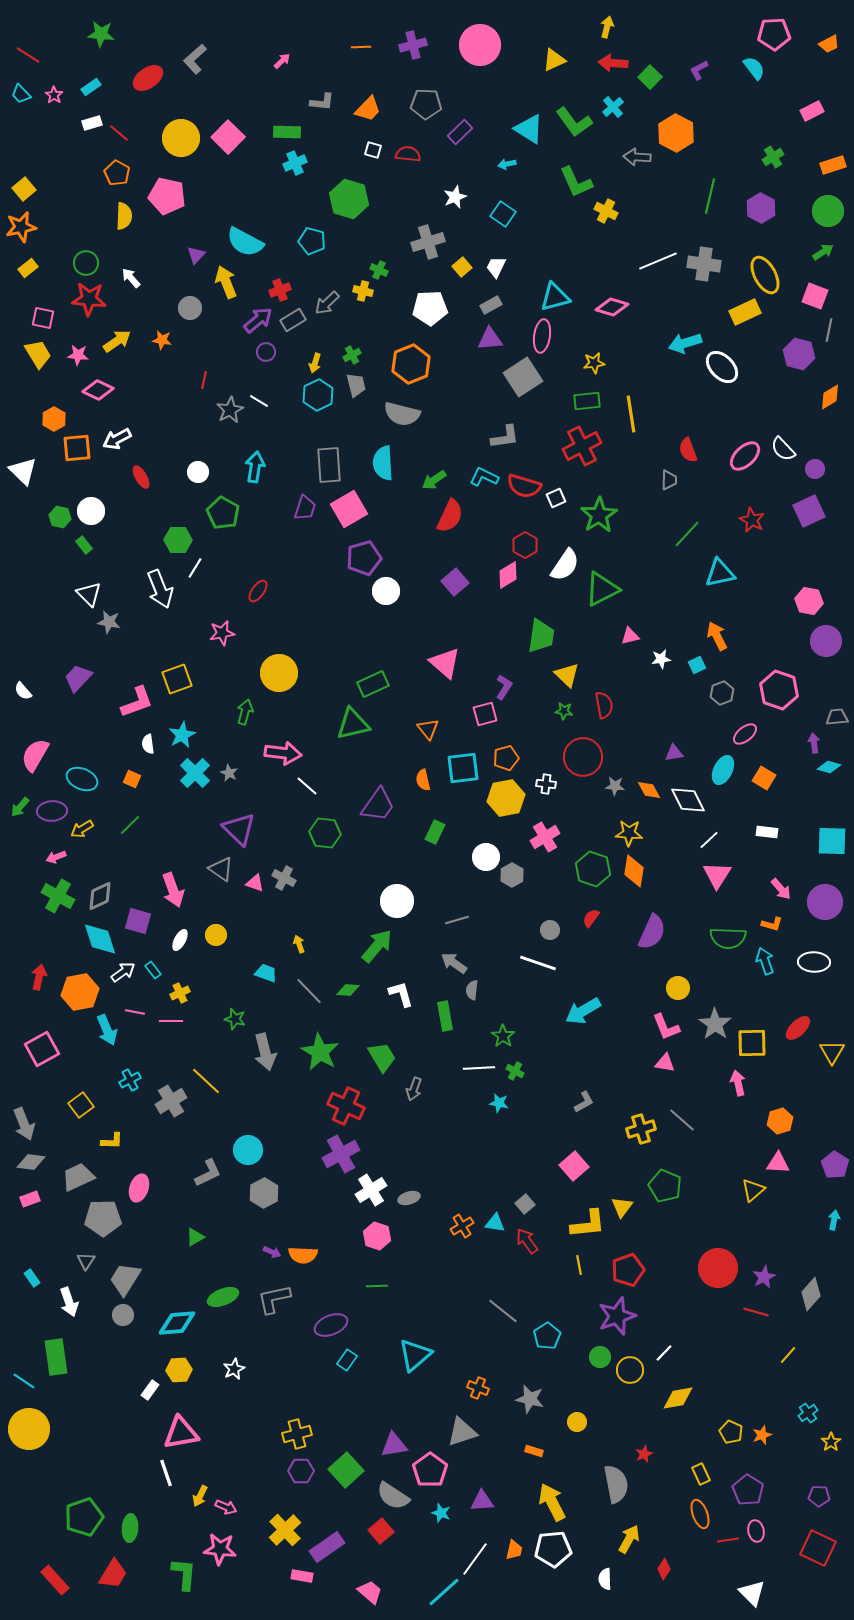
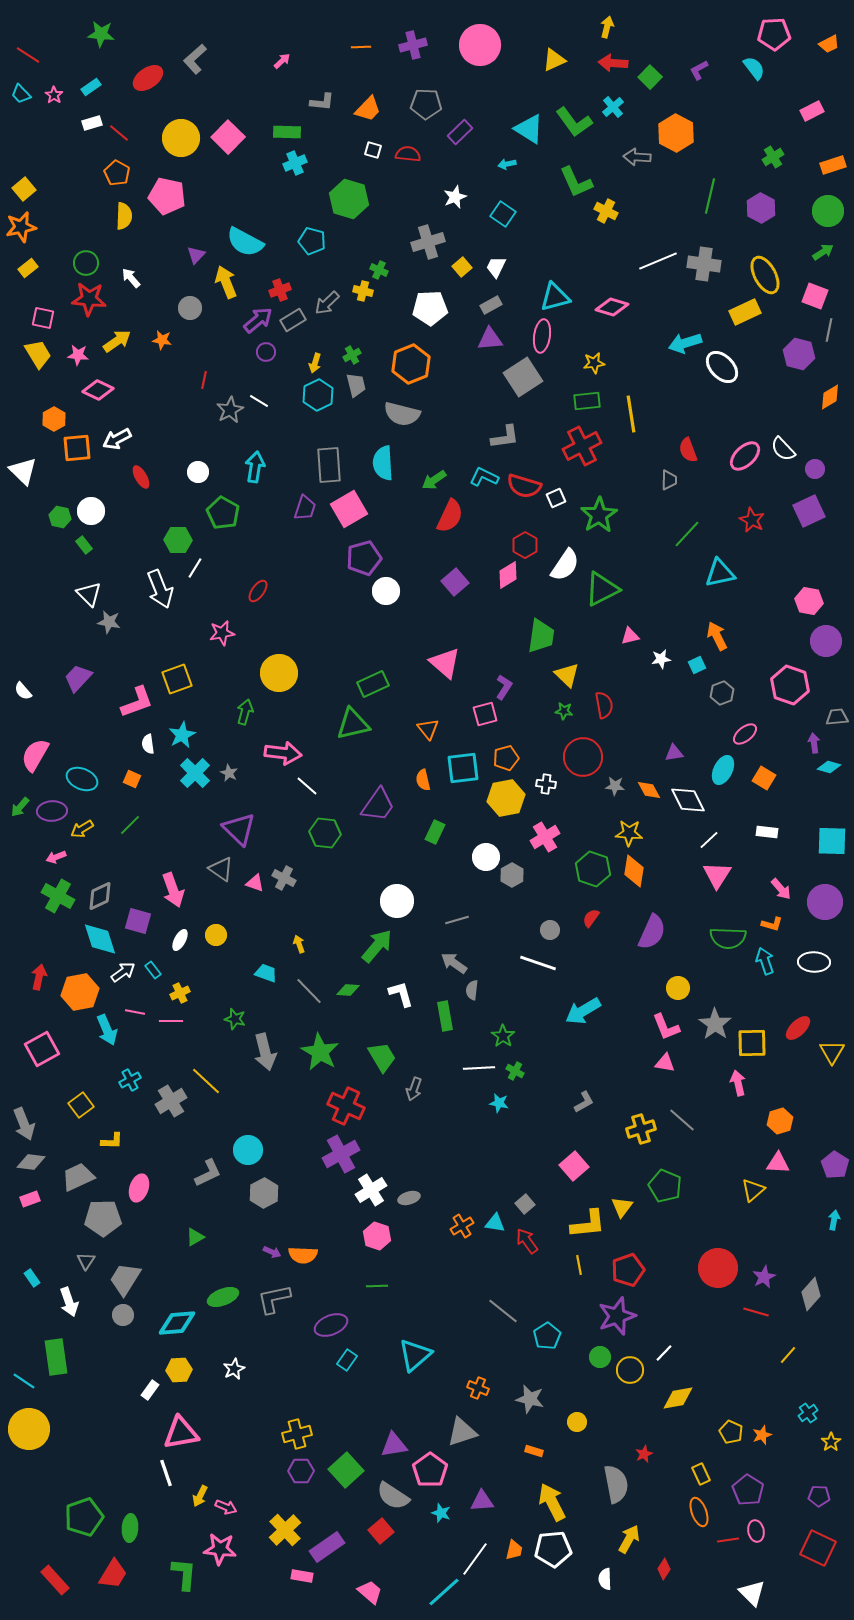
pink hexagon at (779, 690): moved 11 px right, 5 px up
orange ellipse at (700, 1514): moved 1 px left, 2 px up
